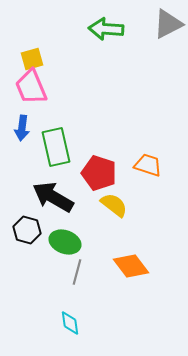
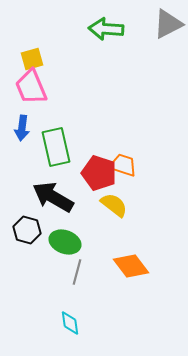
orange trapezoid: moved 25 px left
